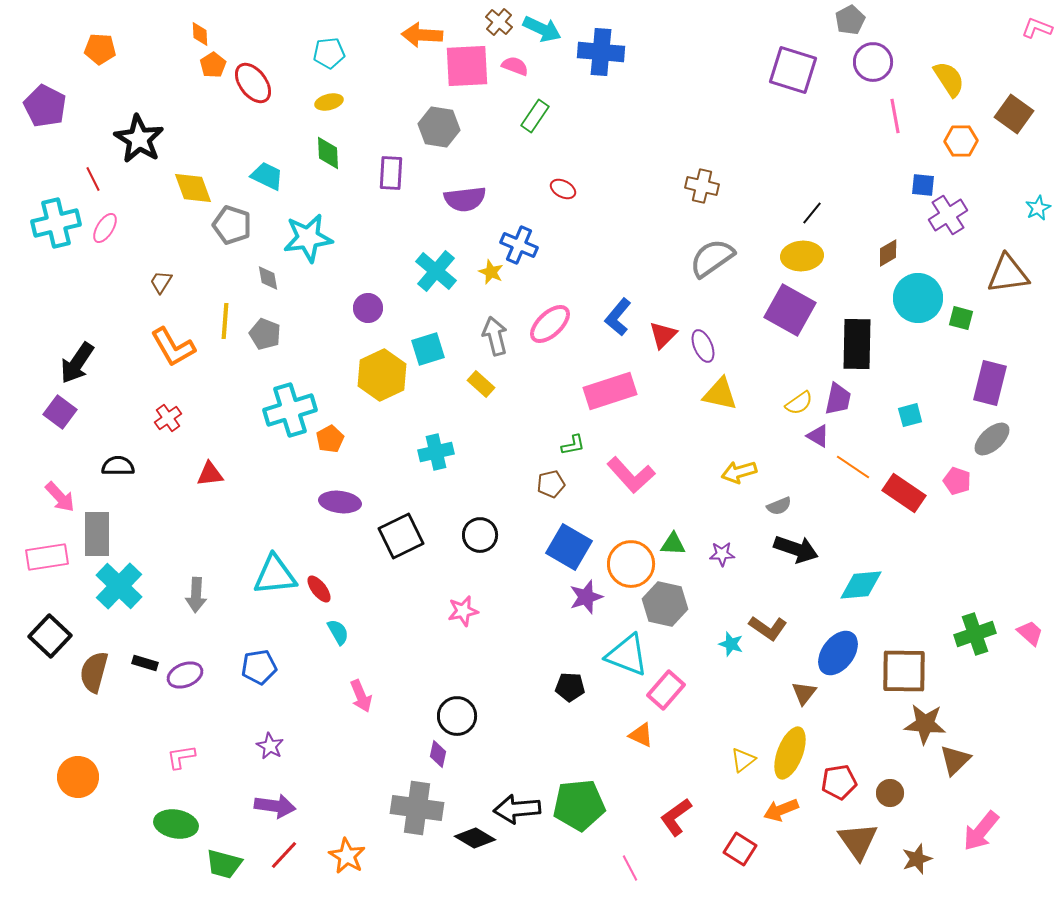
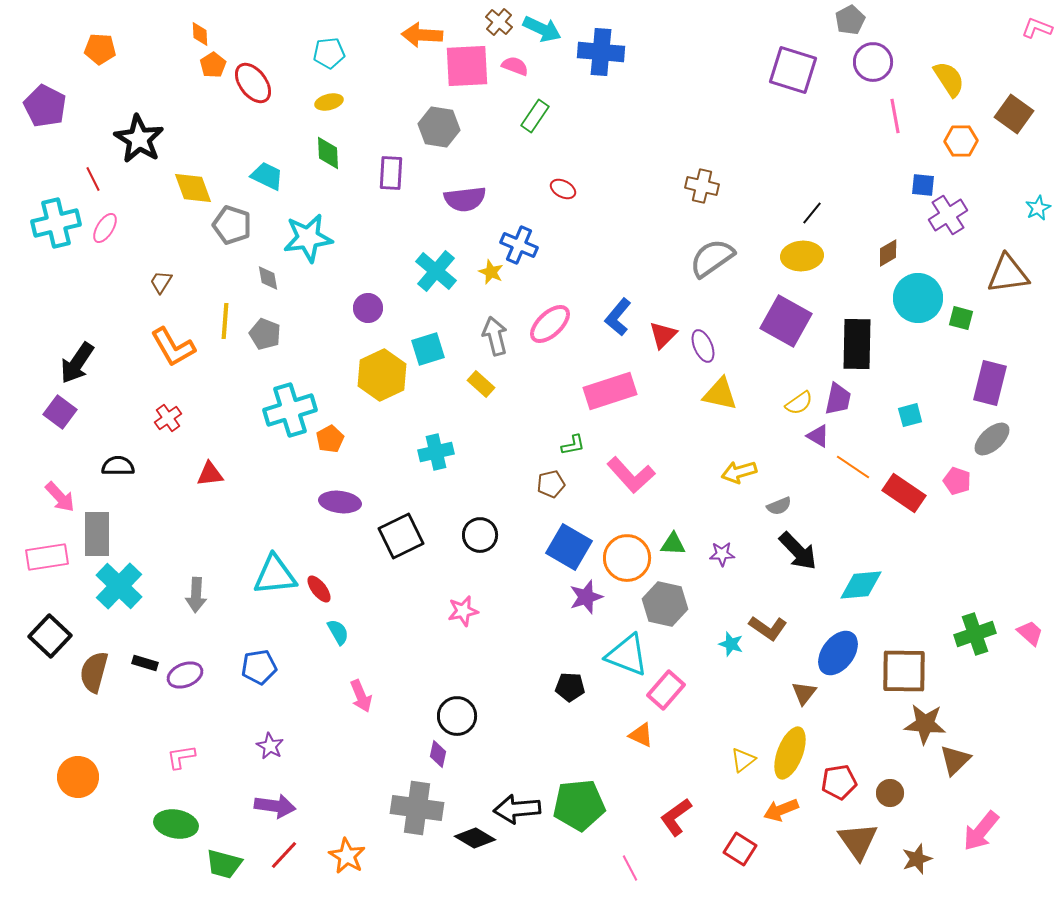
purple square at (790, 310): moved 4 px left, 11 px down
black arrow at (796, 549): moved 2 px right, 2 px down; rotated 27 degrees clockwise
orange circle at (631, 564): moved 4 px left, 6 px up
